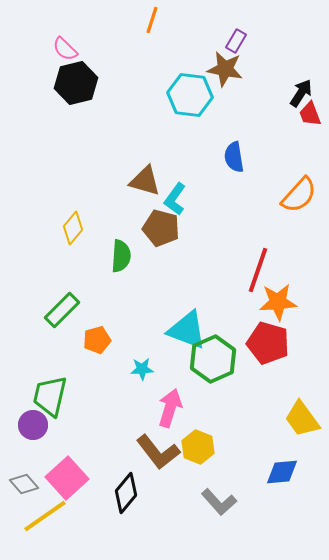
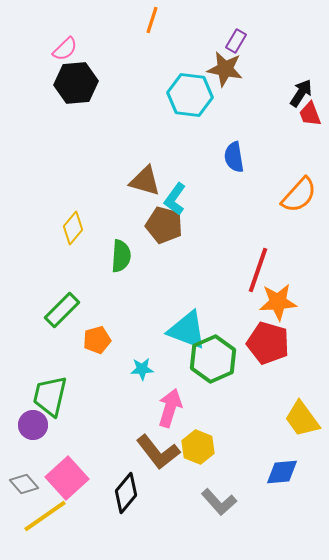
pink semicircle: rotated 88 degrees counterclockwise
black hexagon: rotated 9 degrees clockwise
brown pentagon: moved 3 px right, 3 px up
